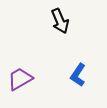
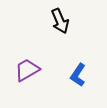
purple trapezoid: moved 7 px right, 9 px up
